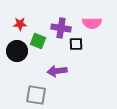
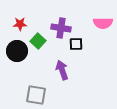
pink semicircle: moved 11 px right
green square: rotated 21 degrees clockwise
purple arrow: moved 5 px right, 1 px up; rotated 78 degrees clockwise
